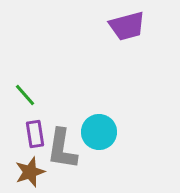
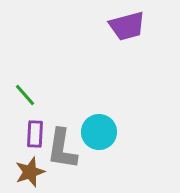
purple rectangle: rotated 12 degrees clockwise
